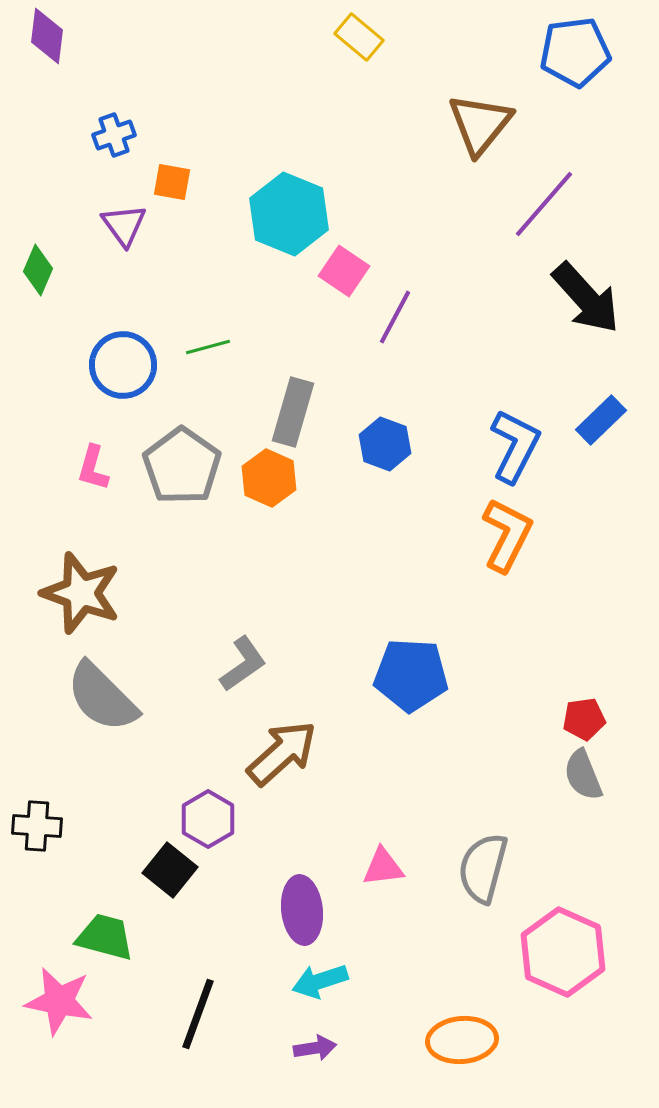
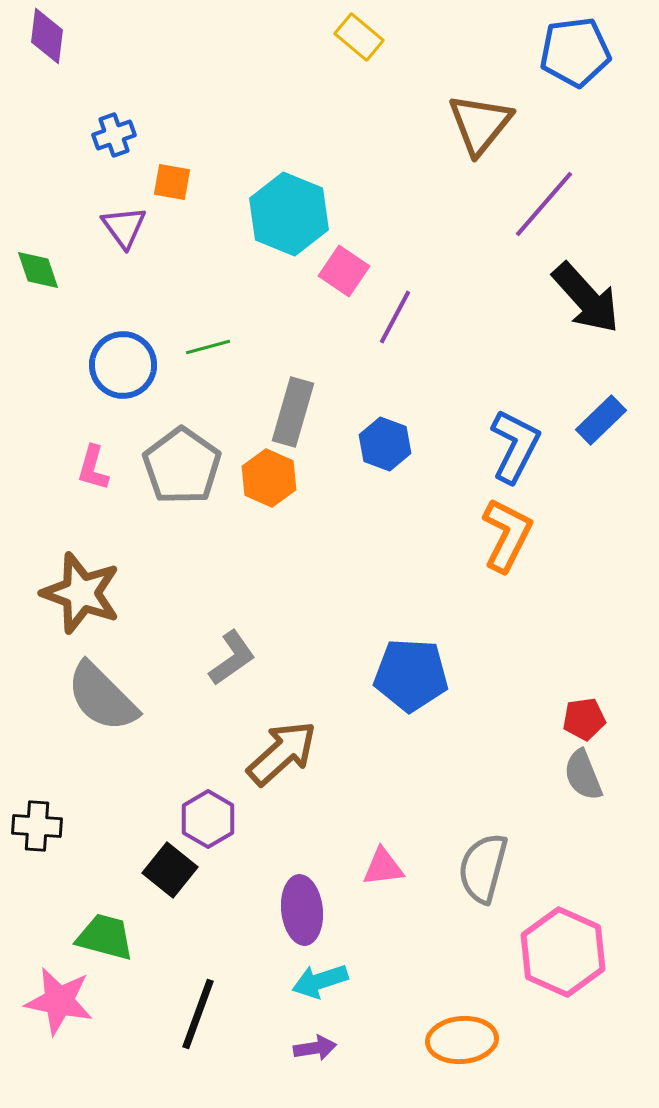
purple triangle at (124, 225): moved 2 px down
green diamond at (38, 270): rotated 42 degrees counterclockwise
gray L-shape at (243, 664): moved 11 px left, 6 px up
